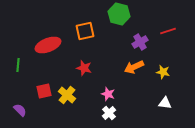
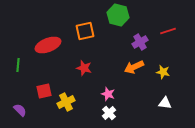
green hexagon: moved 1 px left, 1 px down
yellow cross: moved 1 px left, 7 px down; rotated 24 degrees clockwise
